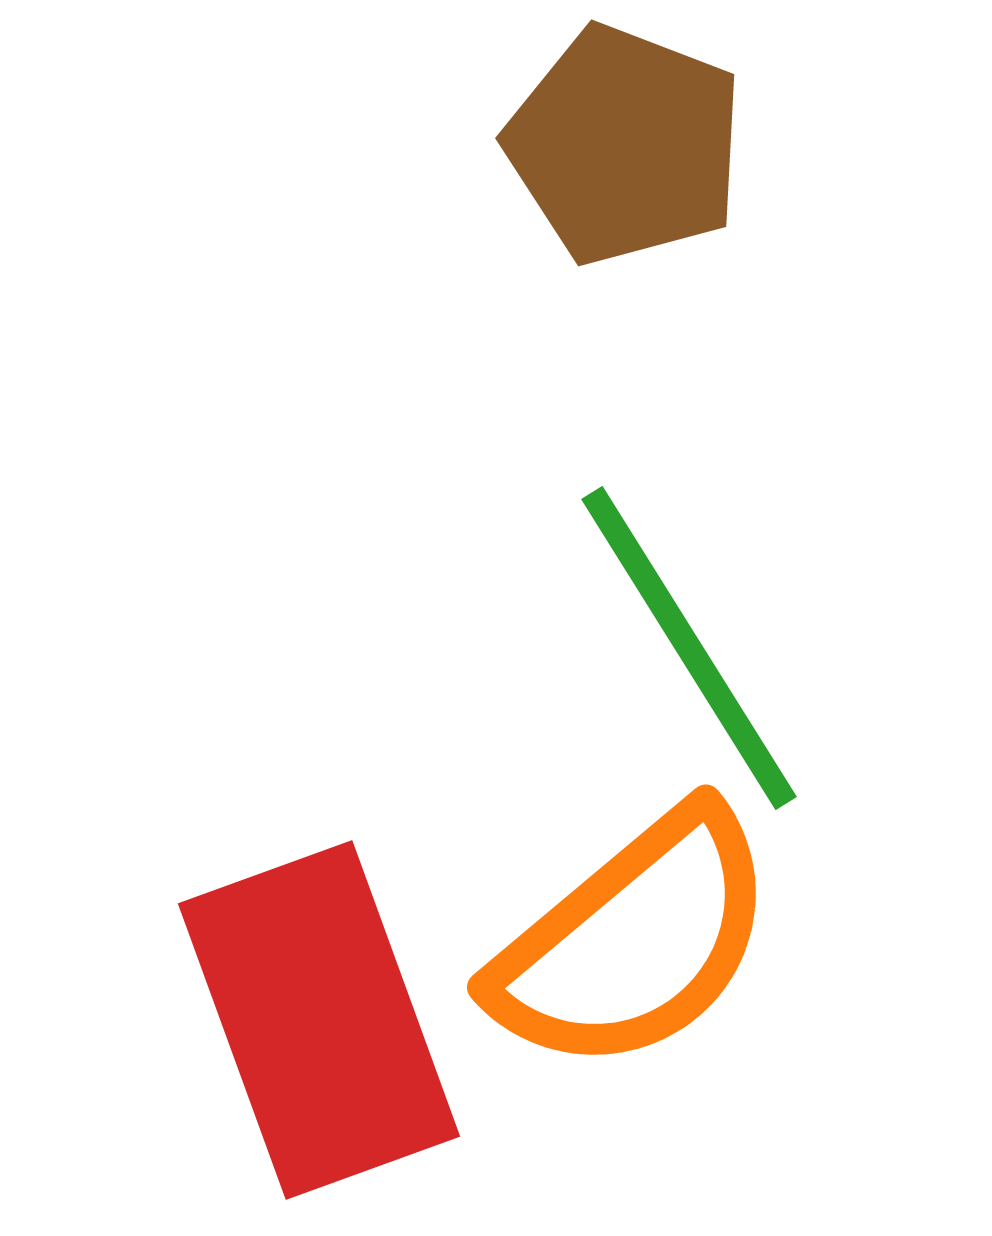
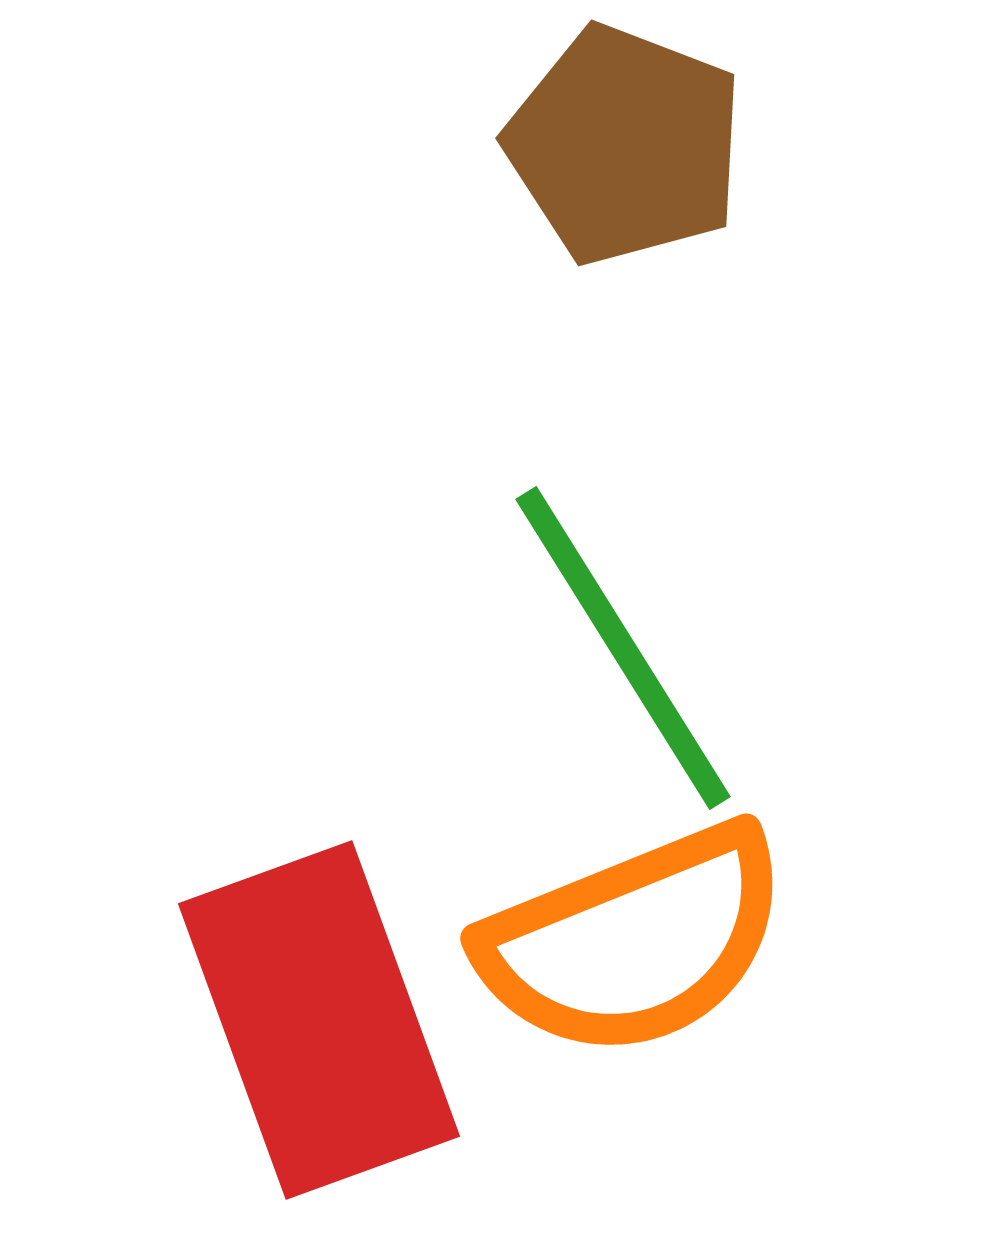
green line: moved 66 px left
orange semicircle: rotated 18 degrees clockwise
